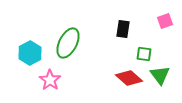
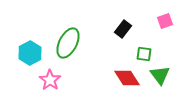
black rectangle: rotated 30 degrees clockwise
red diamond: moved 2 px left; rotated 16 degrees clockwise
